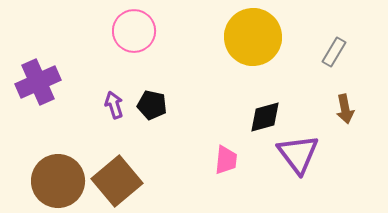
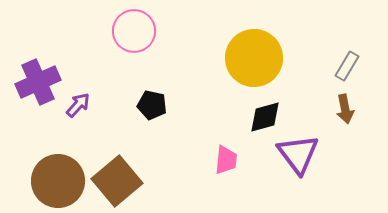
yellow circle: moved 1 px right, 21 px down
gray rectangle: moved 13 px right, 14 px down
purple arrow: moved 36 px left; rotated 60 degrees clockwise
